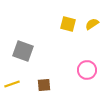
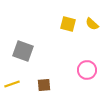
yellow semicircle: rotated 104 degrees counterclockwise
